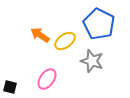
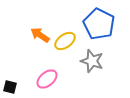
pink ellipse: rotated 15 degrees clockwise
